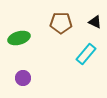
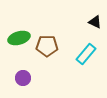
brown pentagon: moved 14 px left, 23 px down
